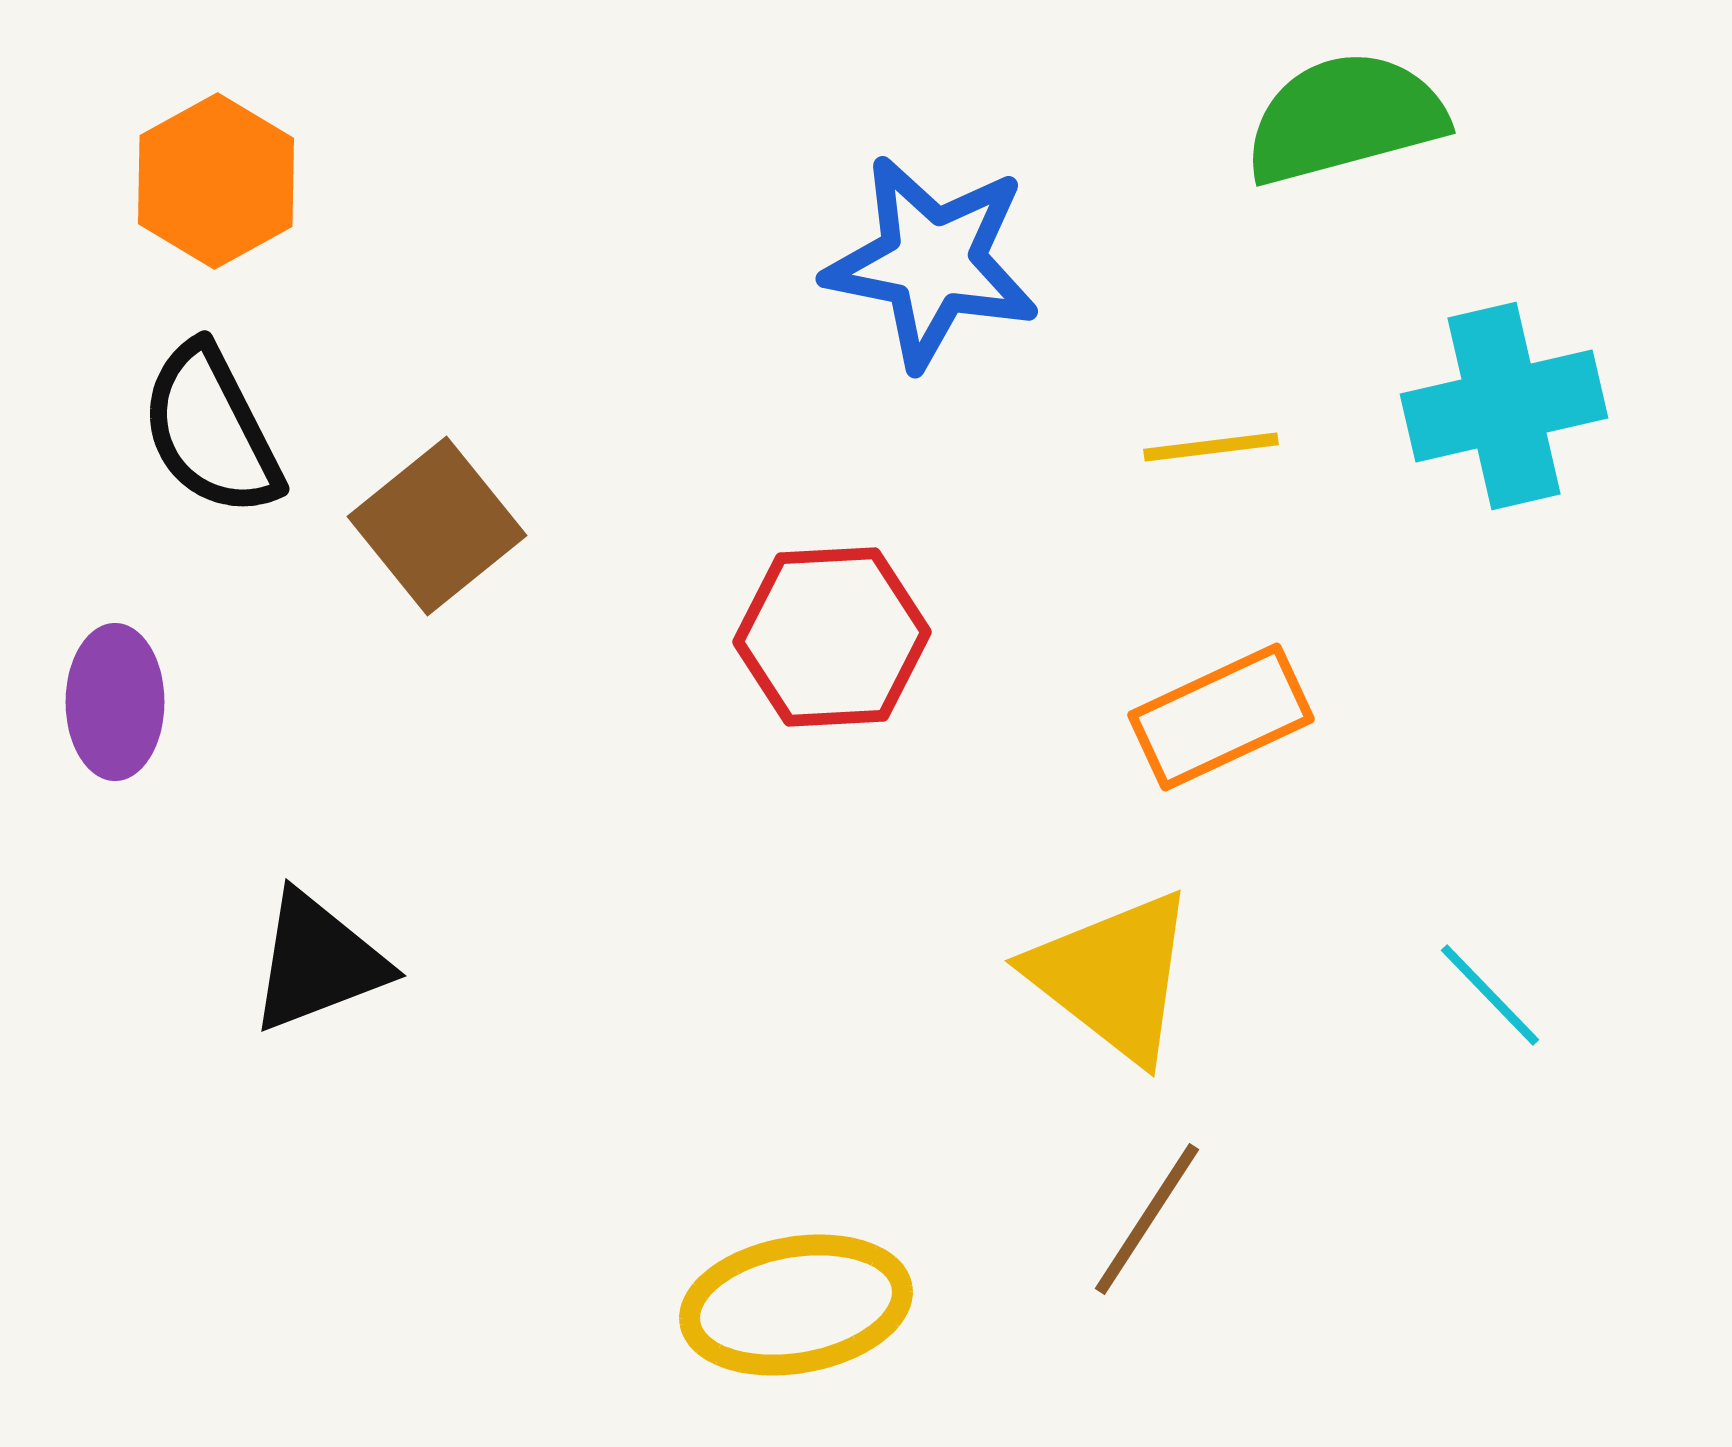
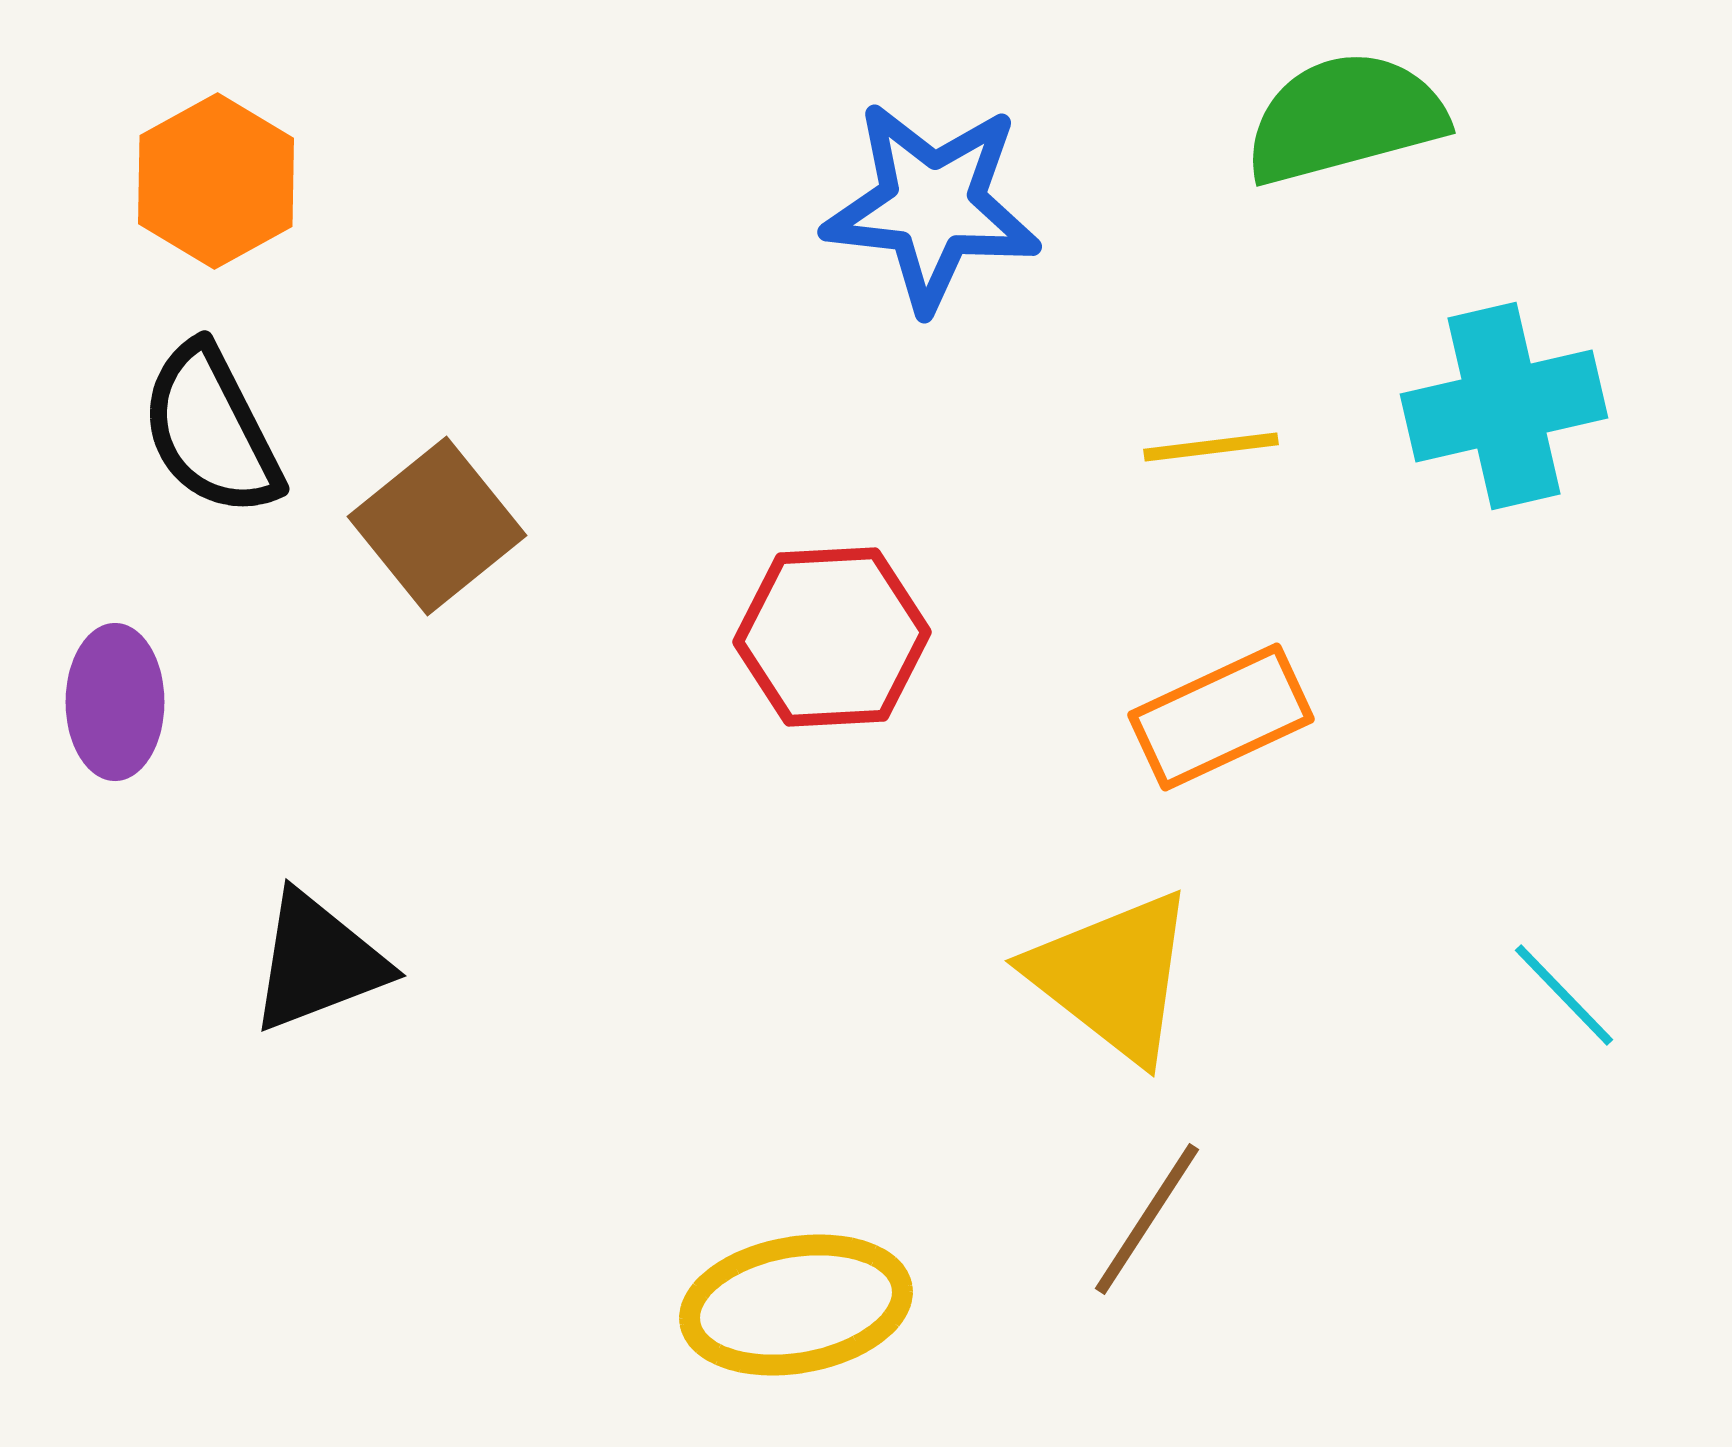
blue star: moved 56 px up; rotated 5 degrees counterclockwise
cyan line: moved 74 px right
